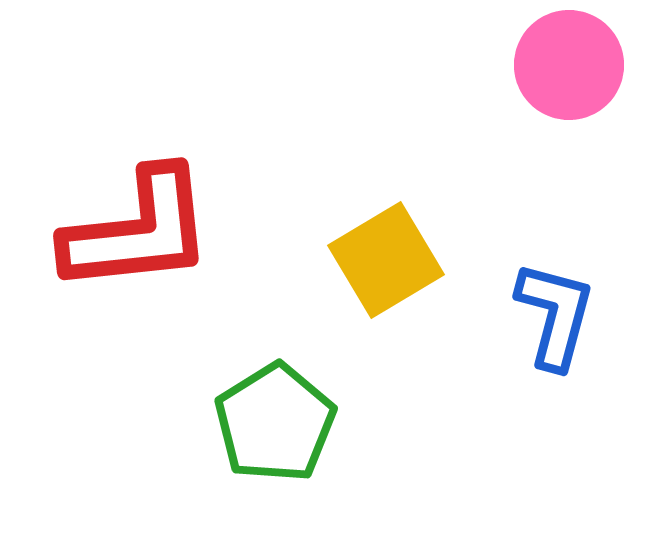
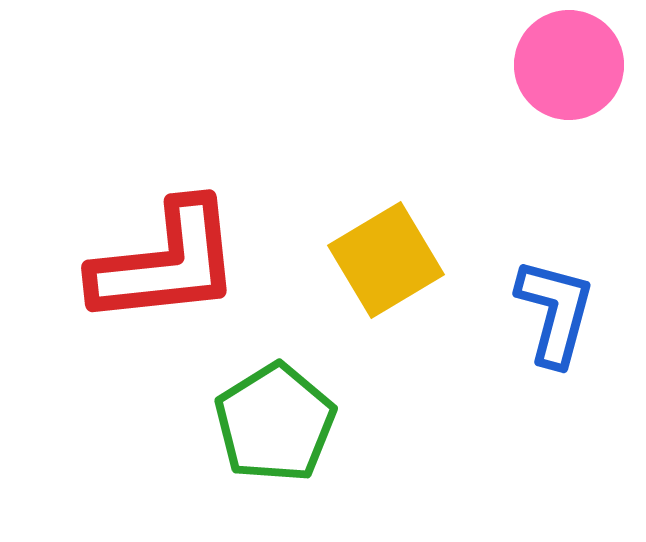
red L-shape: moved 28 px right, 32 px down
blue L-shape: moved 3 px up
